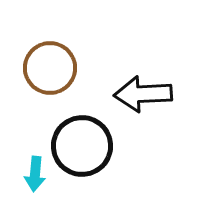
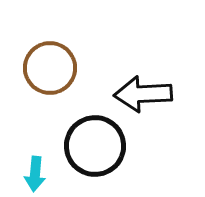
black circle: moved 13 px right
